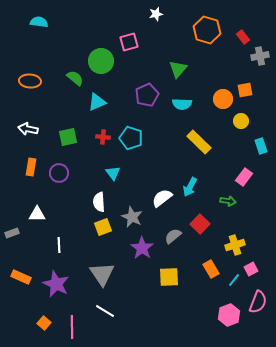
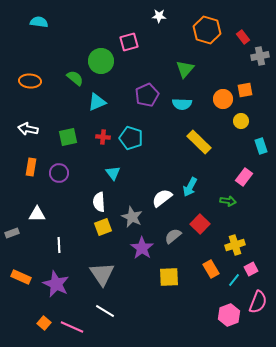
white star at (156, 14): moved 3 px right, 2 px down; rotated 16 degrees clockwise
green triangle at (178, 69): moved 7 px right
pink line at (72, 327): rotated 65 degrees counterclockwise
